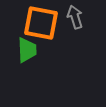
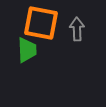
gray arrow: moved 2 px right, 12 px down; rotated 15 degrees clockwise
